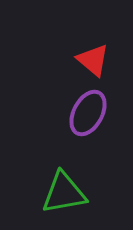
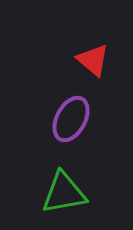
purple ellipse: moved 17 px left, 6 px down
